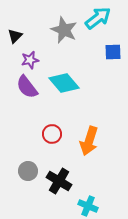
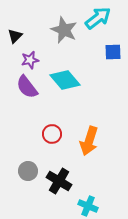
cyan diamond: moved 1 px right, 3 px up
